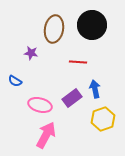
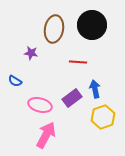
yellow hexagon: moved 2 px up
